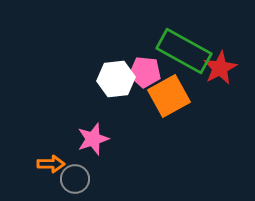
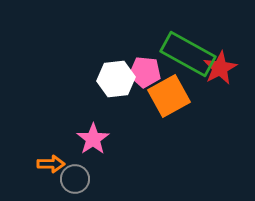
green rectangle: moved 4 px right, 3 px down
pink star: rotated 16 degrees counterclockwise
